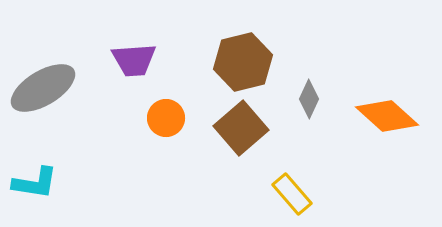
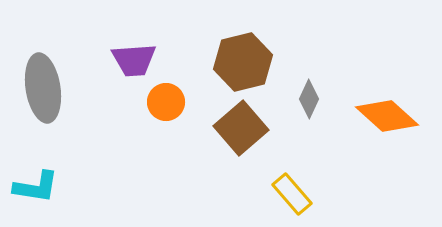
gray ellipse: rotated 68 degrees counterclockwise
orange circle: moved 16 px up
cyan L-shape: moved 1 px right, 4 px down
